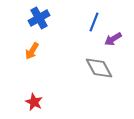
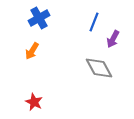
purple arrow: rotated 30 degrees counterclockwise
